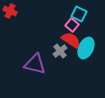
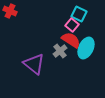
purple triangle: moved 1 px left; rotated 25 degrees clockwise
